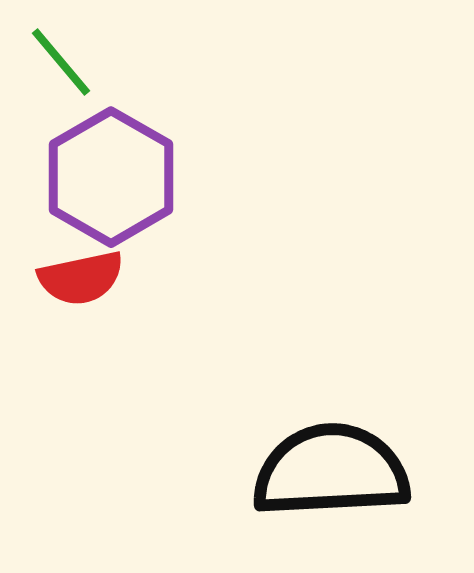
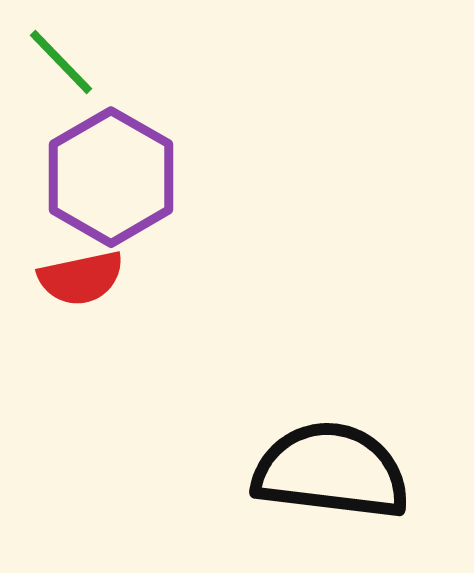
green line: rotated 4 degrees counterclockwise
black semicircle: rotated 10 degrees clockwise
